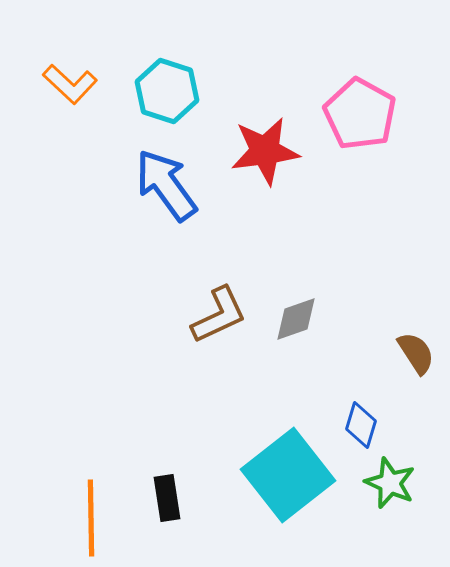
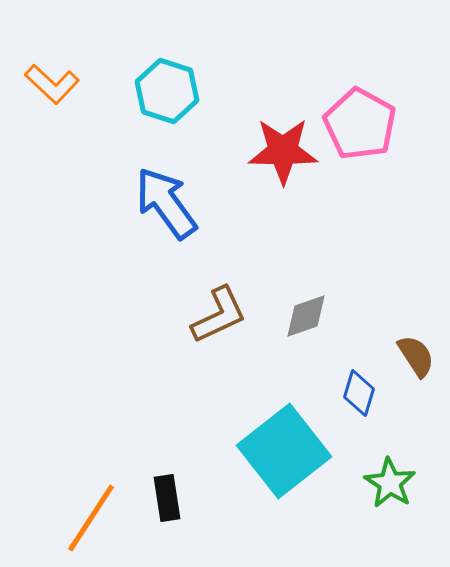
orange L-shape: moved 18 px left
pink pentagon: moved 10 px down
red star: moved 18 px right; rotated 8 degrees clockwise
blue arrow: moved 18 px down
gray diamond: moved 10 px right, 3 px up
brown semicircle: moved 3 px down
blue diamond: moved 2 px left, 32 px up
cyan square: moved 4 px left, 24 px up
green star: rotated 9 degrees clockwise
orange line: rotated 34 degrees clockwise
